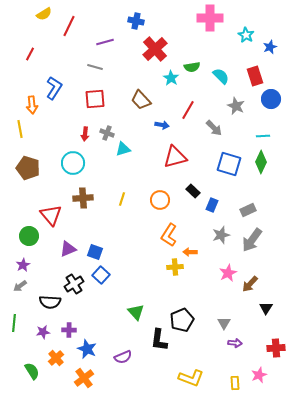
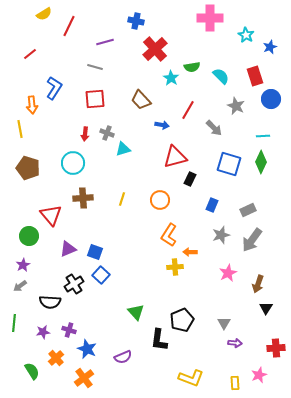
red line at (30, 54): rotated 24 degrees clockwise
black rectangle at (193, 191): moved 3 px left, 12 px up; rotated 72 degrees clockwise
brown arrow at (250, 284): moved 8 px right; rotated 24 degrees counterclockwise
purple cross at (69, 330): rotated 16 degrees clockwise
